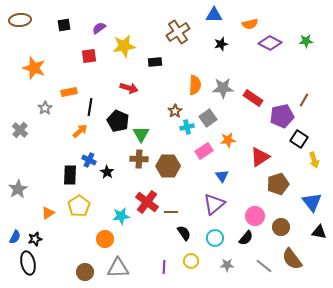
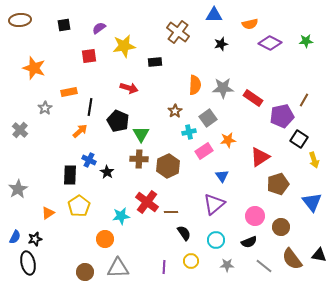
brown cross at (178, 32): rotated 20 degrees counterclockwise
cyan cross at (187, 127): moved 2 px right, 5 px down
brown hexagon at (168, 166): rotated 25 degrees counterclockwise
black triangle at (319, 232): moved 23 px down
cyan circle at (215, 238): moved 1 px right, 2 px down
black semicircle at (246, 238): moved 3 px right, 4 px down; rotated 28 degrees clockwise
